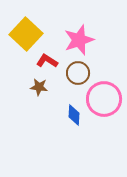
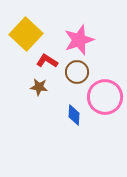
brown circle: moved 1 px left, 1 px up
pink circle: moved 1 px right, 2 px up
